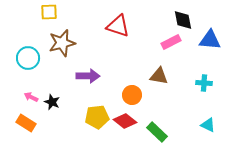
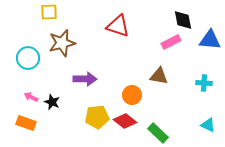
purple arrow: moved 3 px left, 3 px down
orange rectangle: rotated 12 degrees counterclockwise
green rectangle: moved 1 px right, 1 px down
